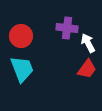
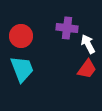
white arrow: moved 1 px down
